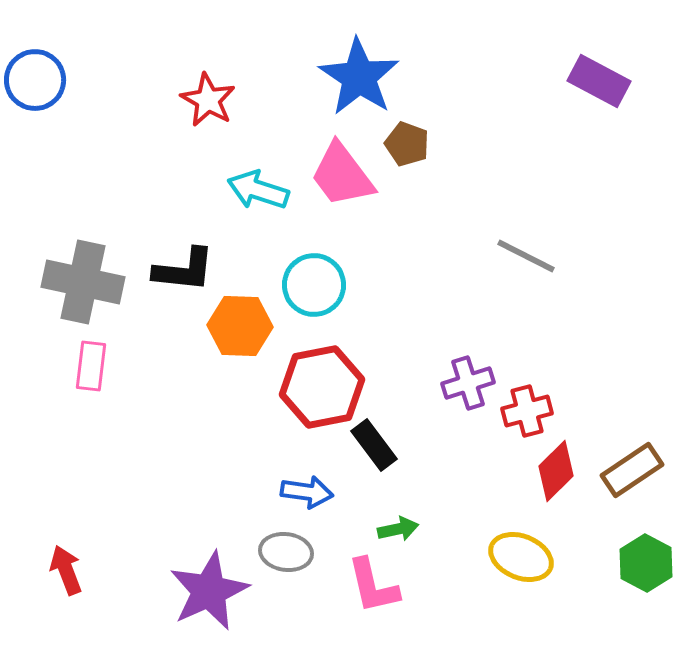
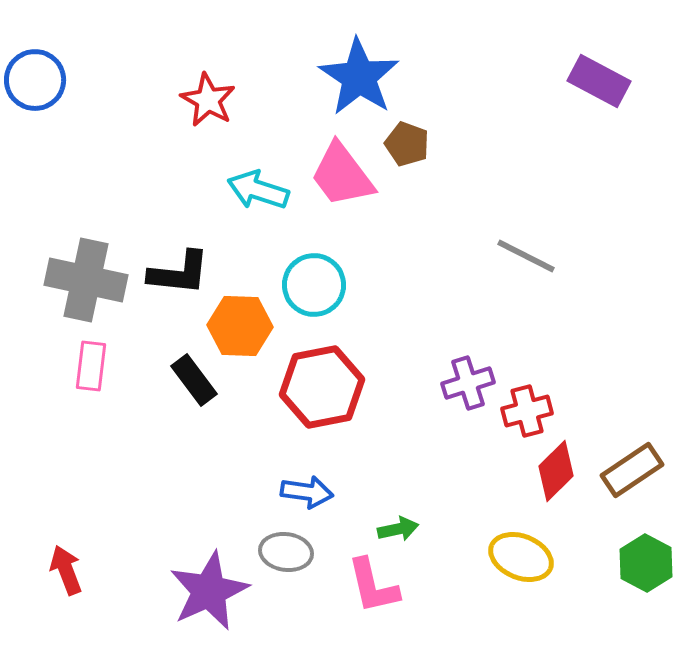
black L-shape: moved 5 px left, 3 px down
gray cross: moved 3 px right, 2 px up
black rectangle: moved 180 px left, 65 px up
